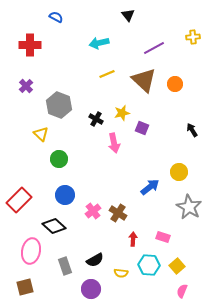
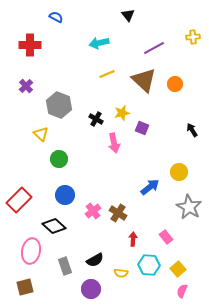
pink rectangle: moved 3 px right; rotated 32 degrees clockwise
yellow square: moved 1 px right, 3 px down
